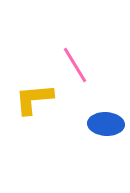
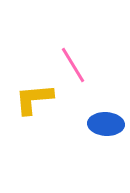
pink line: moved 2 px left
